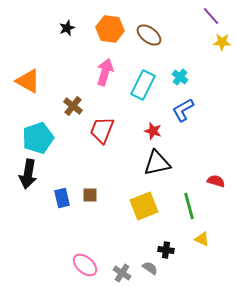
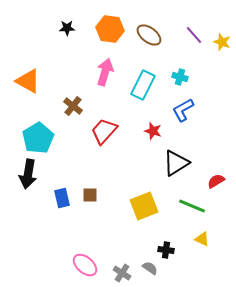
purple line: moved 17 px left, 19 px down
black star: rotated 21 degrees clockwise
yellow star: rotated 18 degrees clockwise
cyan cross: rotated 21 degrees counterclockwise
red trapezoid: moved 2 px right, 1 px down; rotated 20 degrees clockwise
cyan pentagon: rotated 12 degrees counterclockwise
black triangle: moved 19 px right; rotated 20 degrees counterclockwise
red semicircle: rotated 48 degrees counterclockwise
green line: moved 3 px right; rotated 52 degrees counterclockwise
